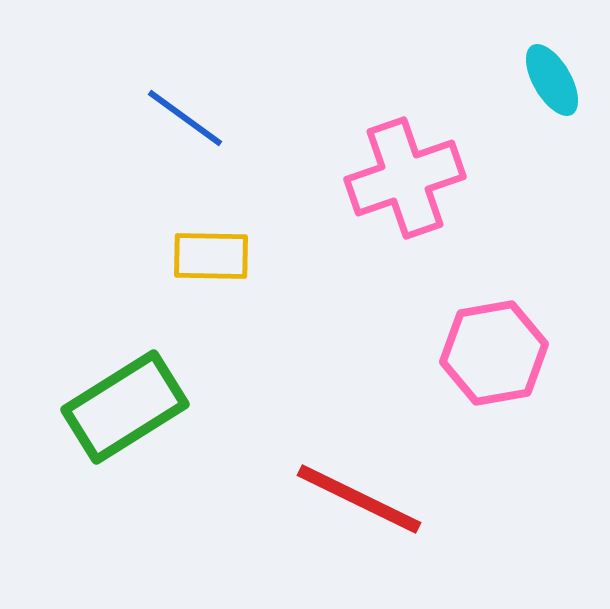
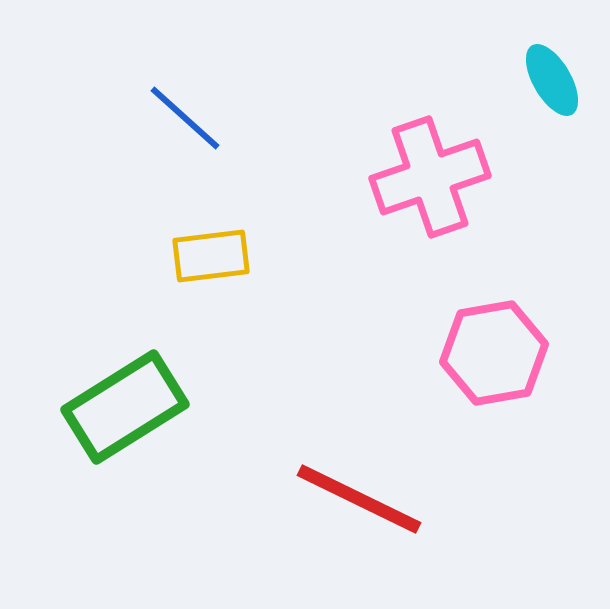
blue line: rotated 6 degrees clockwise
pink cross: moved 25 px right, 1 px up
yellow rectangle: rotated 8 degrees counterclockwise
